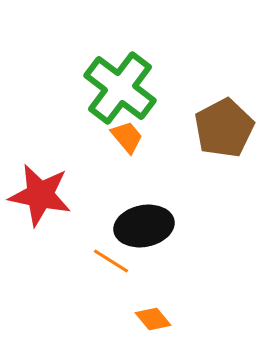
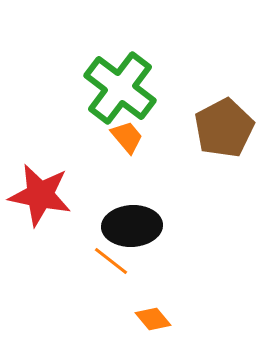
black ellipse: moved 12 px left; rotated 8 degrees clockwise
orange line: rotated 6 degrees clockwise
